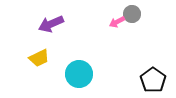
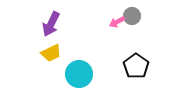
gray circle: moved 2 px down
purple arrow: rotated 40 degrees counterclockwise
yellow trapezoid: moved 12 px right, 5 px up
black pentagon: moved 17 px left, 14 px up
